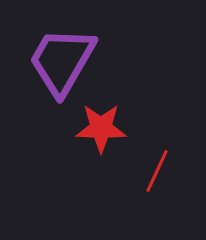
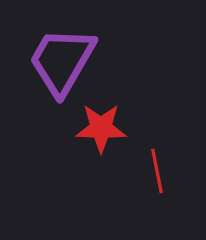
red line: rotated 36 degrees counterclockwise
